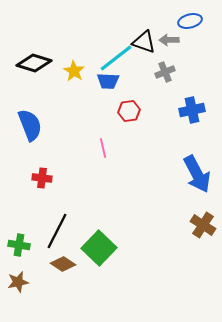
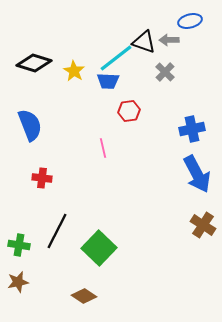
gray cross: rotated 24 degrees counterclockwise
blue cross: moved 19 px down
brown diamond: moved 21 px right, 32 px down
